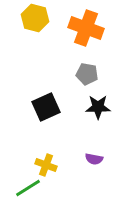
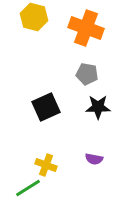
yellow hexagon: moved 1 px left, 1 px up
